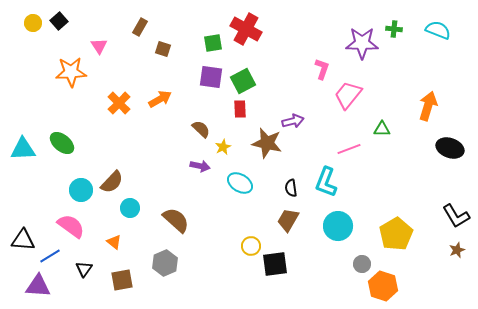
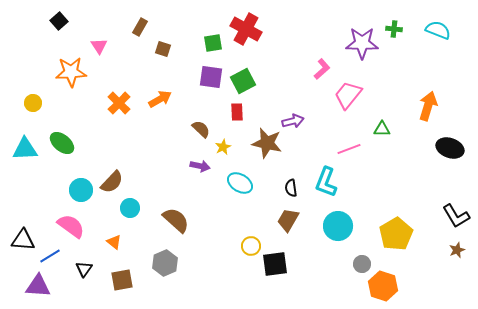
yellow circle at (33, 23): moved 80 px down
pink L-shape at (322, 69): rotated 30 degrees clockwise
red rectangle at (240, 109): moved 3 px left, 3 px down
cyan triangle at (23, 149): moved 2 px right
